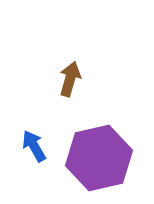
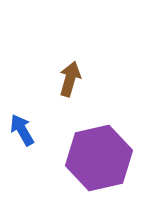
blue arrow: moved 12 px left, 16 px up
